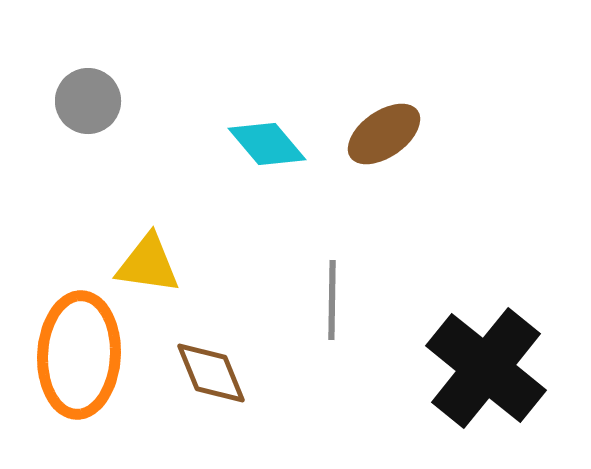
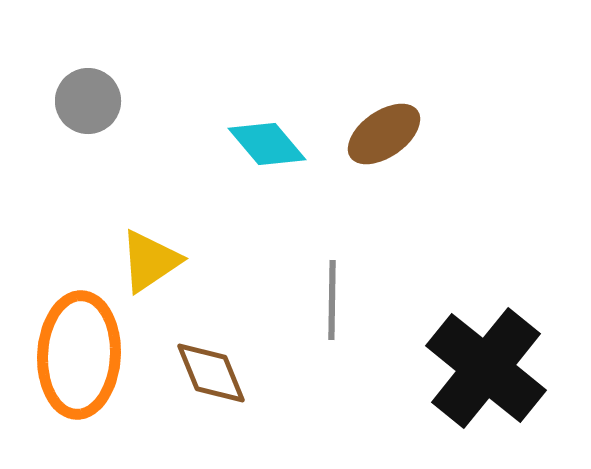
yellow triangle: moved 2 px right, 3 px up; rotated 42 degrees counterclockwise
